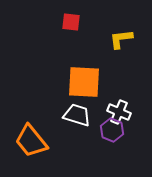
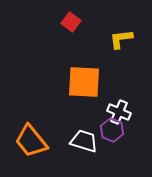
red square: rotated 30 degrees clockwise
white trapezoid: moved 7 px right, 26 px down
